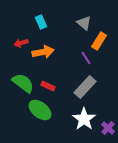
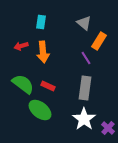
cyan rectangle: rotated 32 degrees clockwise
red arrow: moved 3 px down
orange arrow: rotated 95 degrees clockwise
green semicircle: moved 1 px down
gray rectangle: moved 1 px down; rotated 35 degrees counterclockwise
